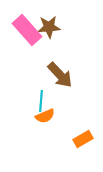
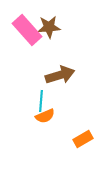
brown arrow: rotated 64 degrees counterclockwise
